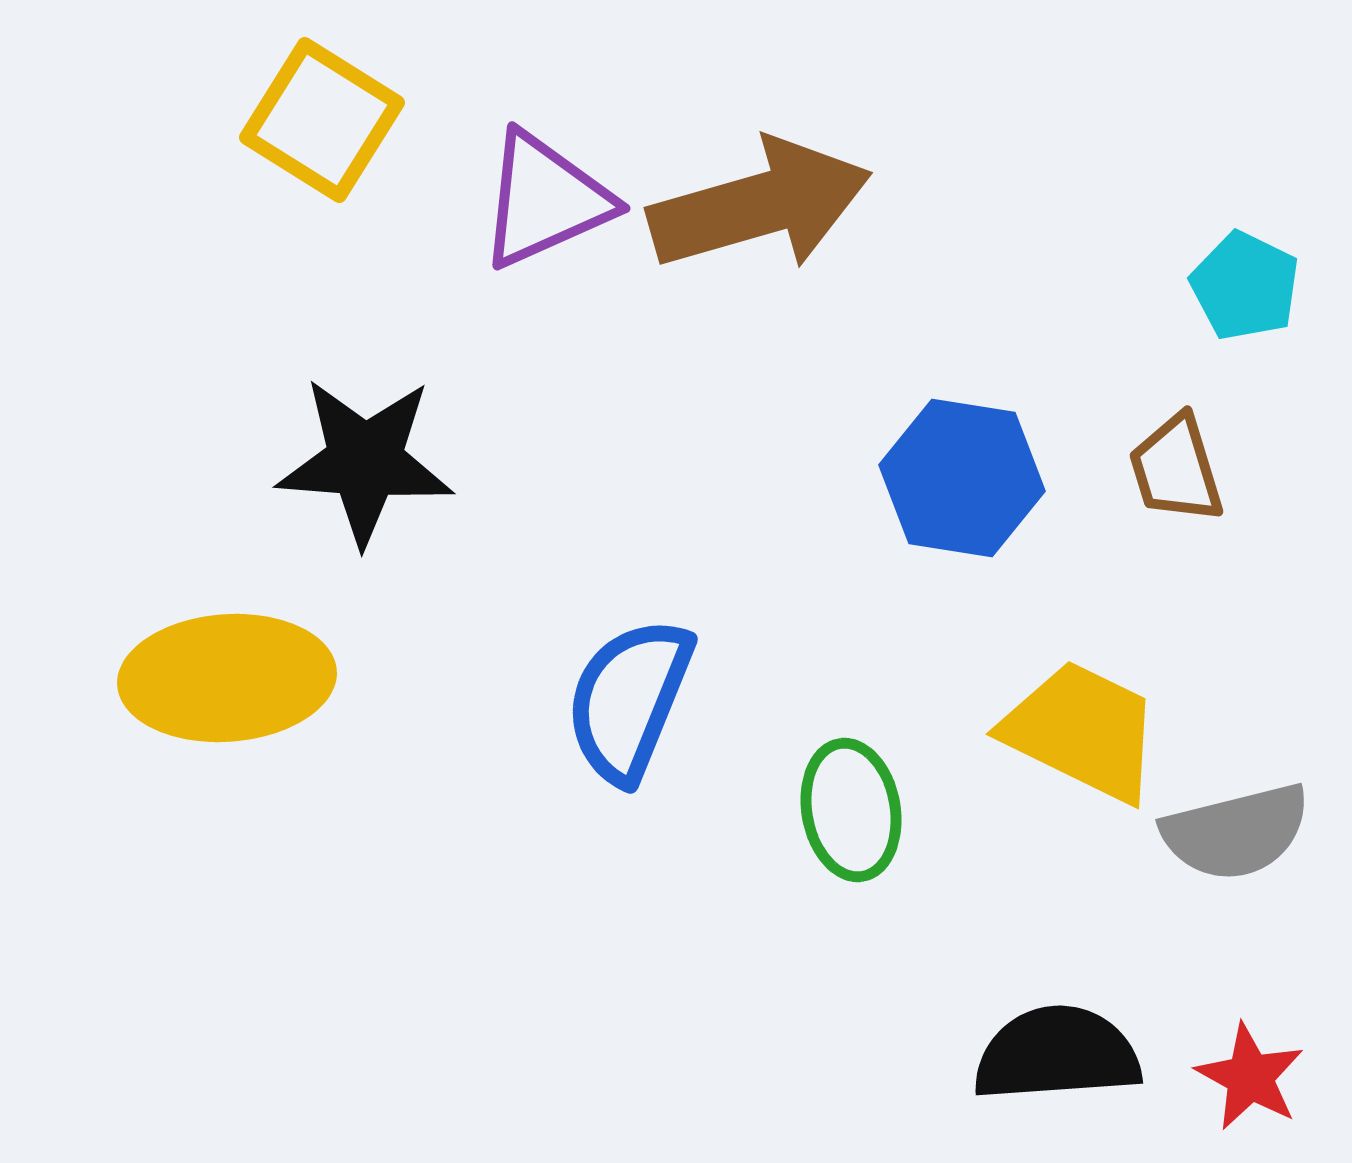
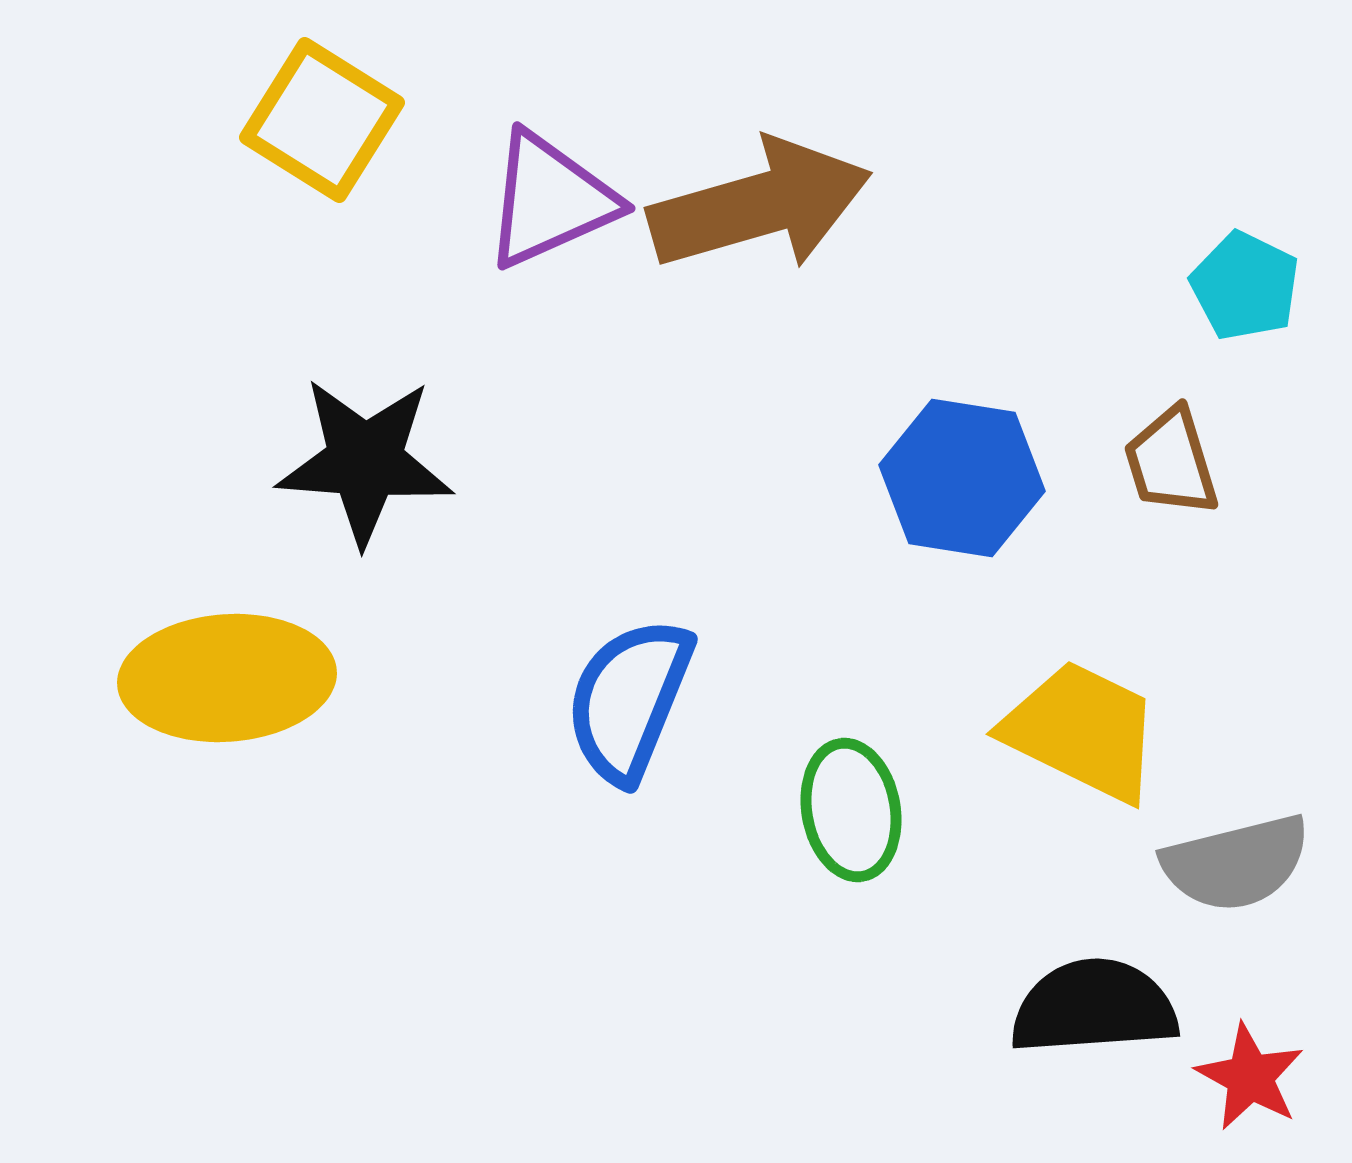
purple triangle: moved 5 px right
brown trapezoid: moved 5 px left, 7 px up
gray semicircle: moved 31 px down
black semicircle: moved 37 px right, 47 px up
